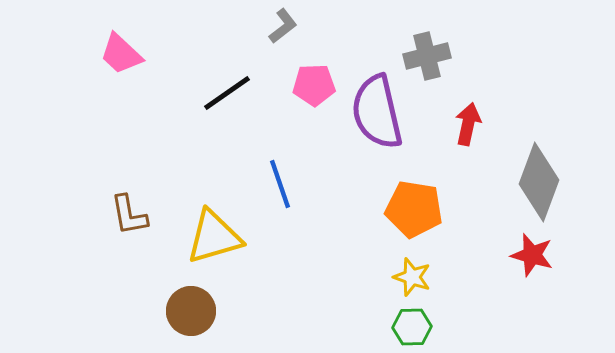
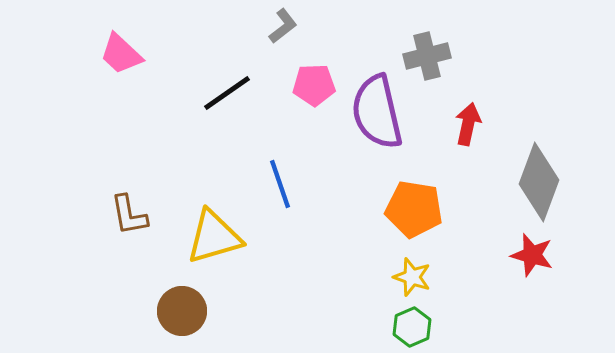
brown circle: moved 9 px left
green hexagon: rotated 21 degrees counterclockwise
